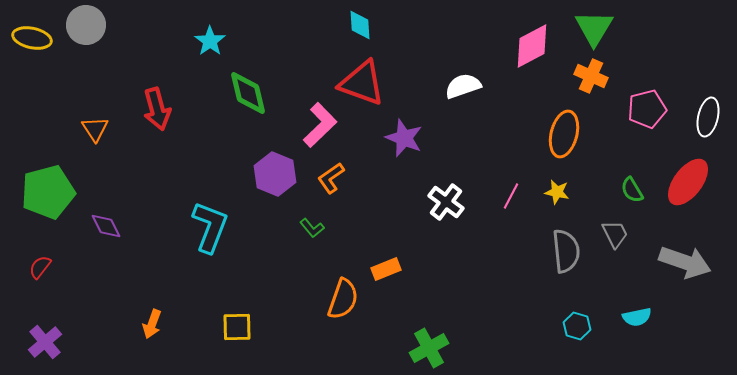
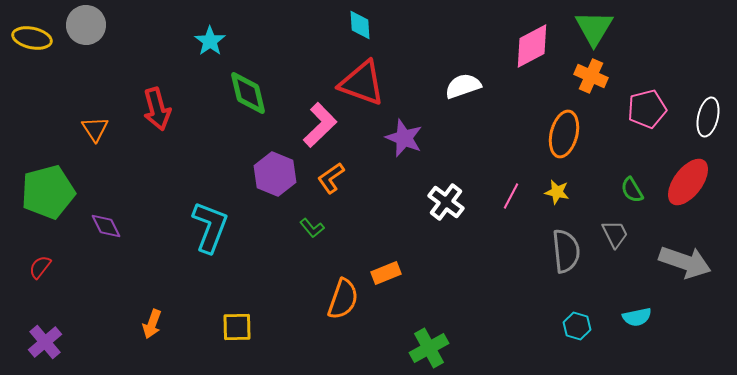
orange rectangle: moved 4 px down
